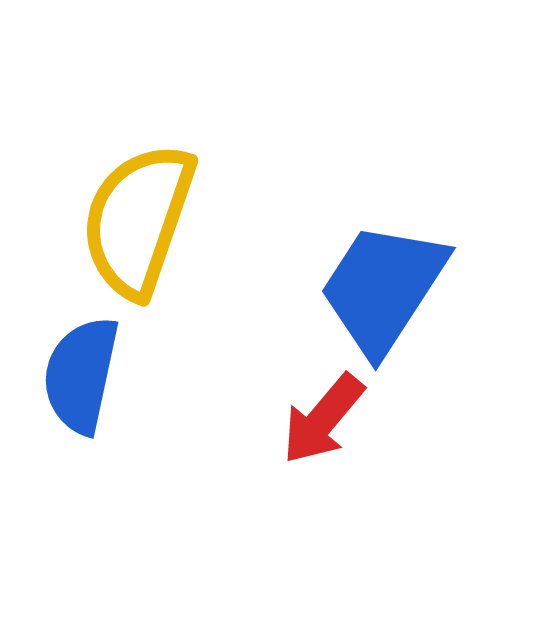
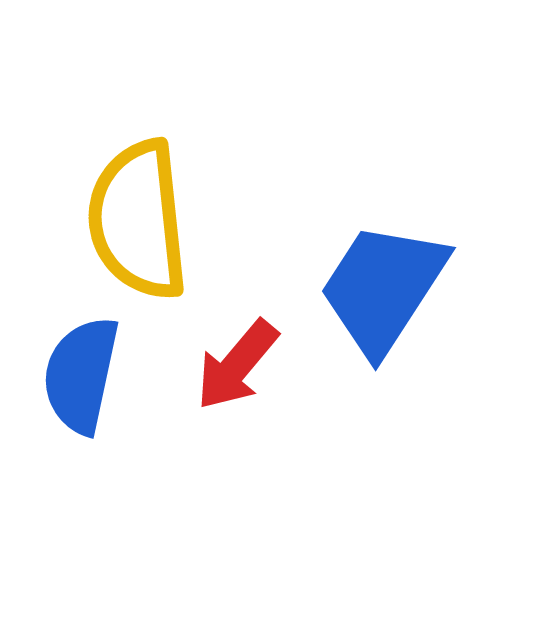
yellow semicircle: rotated 25 degrees counterclockwise
red arrow: moved 86 px left, 54 px up
